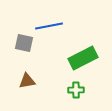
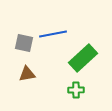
blue line: moved 4 px right, 8 px down
green rectangle: rotated 16 degrees counterclockwise
brown triangle: moved 7 px up
